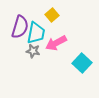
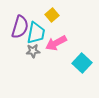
gray star: rotated 16 degrees counterclockwise
